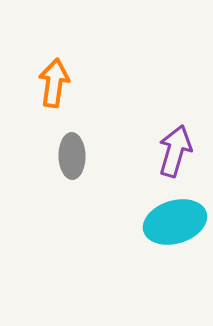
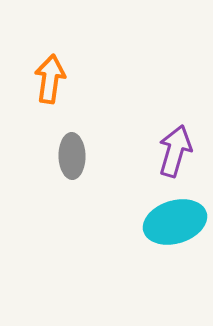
orange arrow: moved 4 px left, 4 px up
